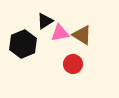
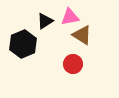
pink triangle: moved 10 px right, 16 px up
